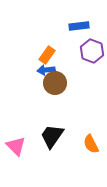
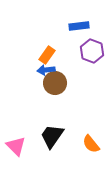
orange semicircle: rotated 12 degrees counterclockwise
